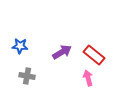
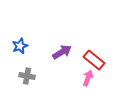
blue star: rotated 28 degrees counterclockwise
red rectangle: moved 5 px down
pink arrow: rotated 35 degrees clockwise
